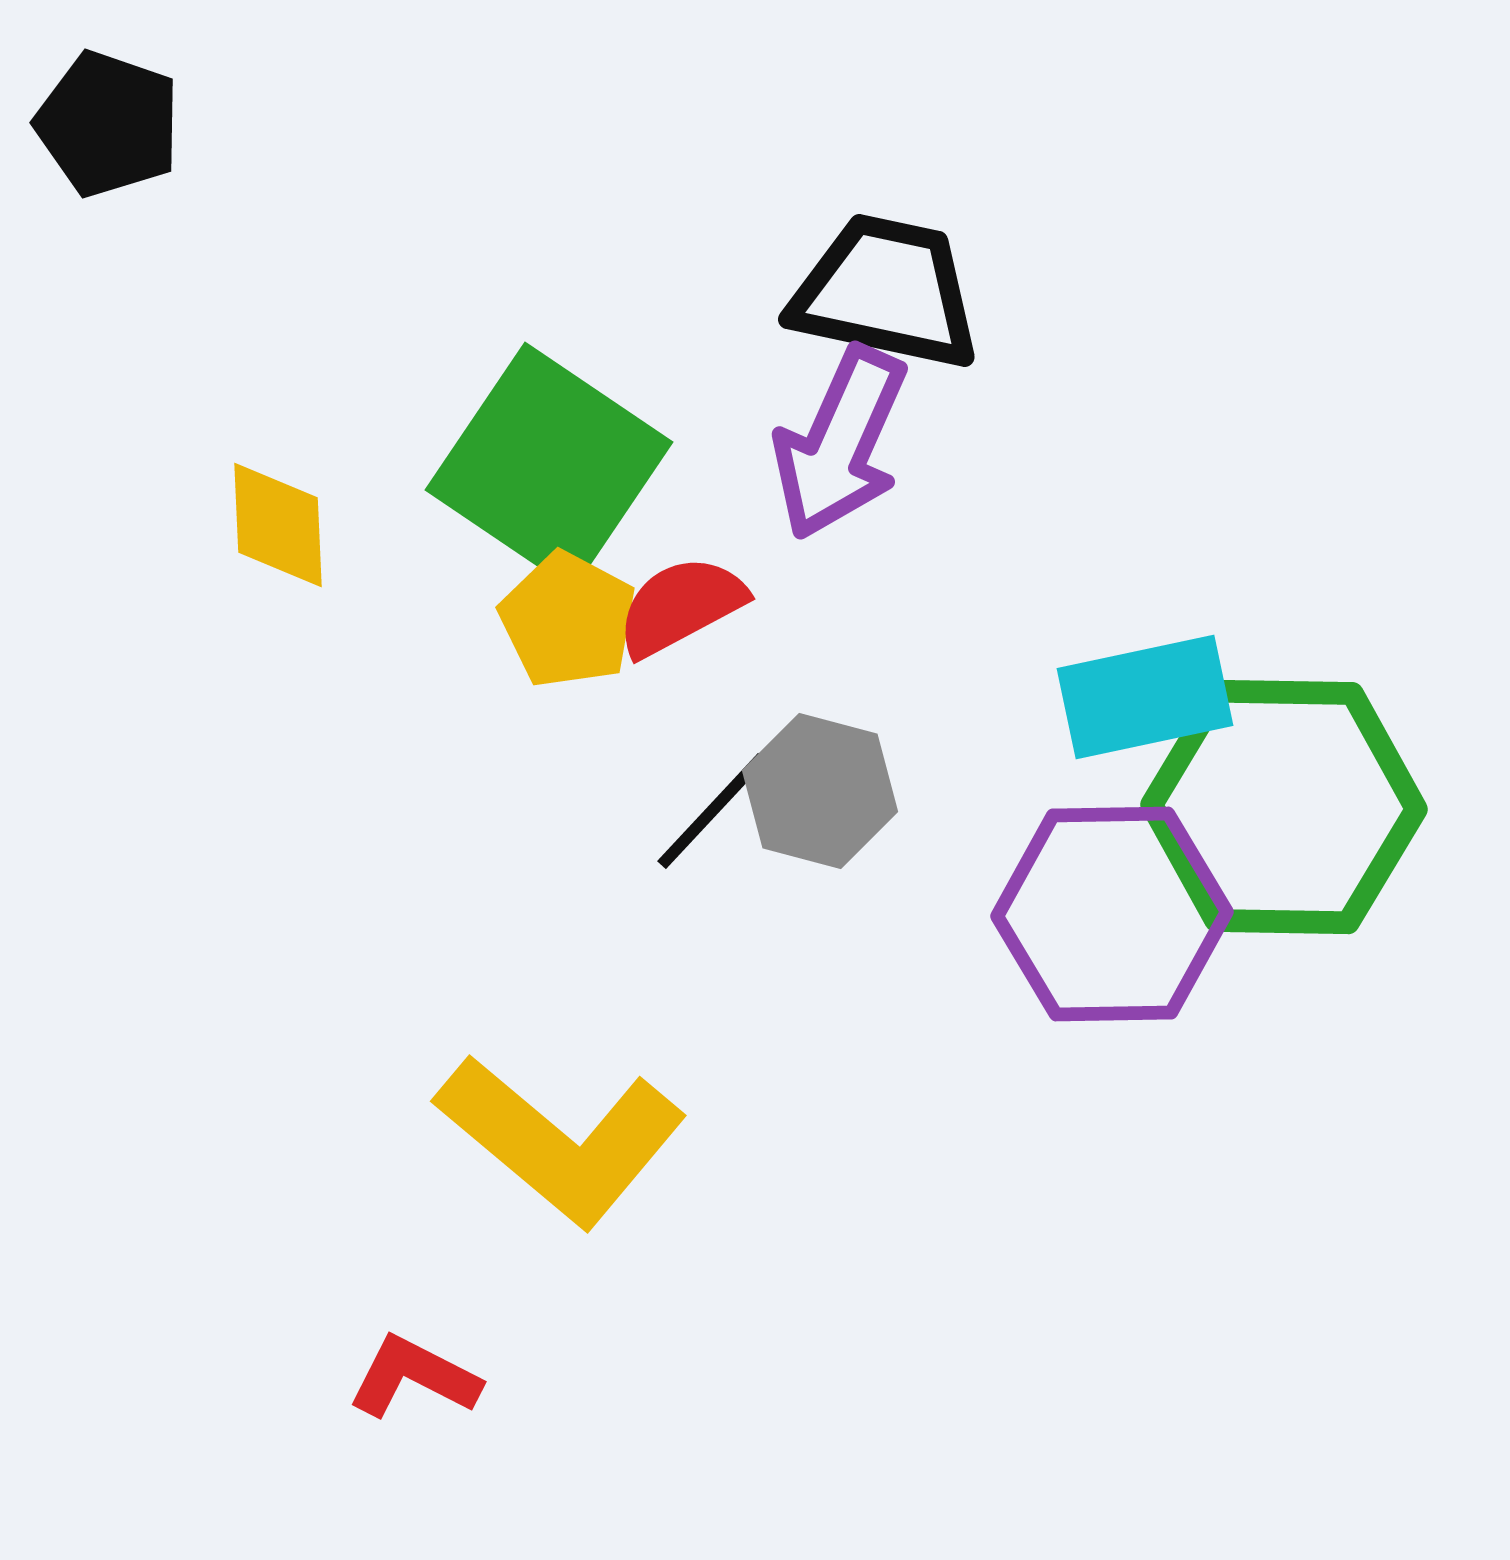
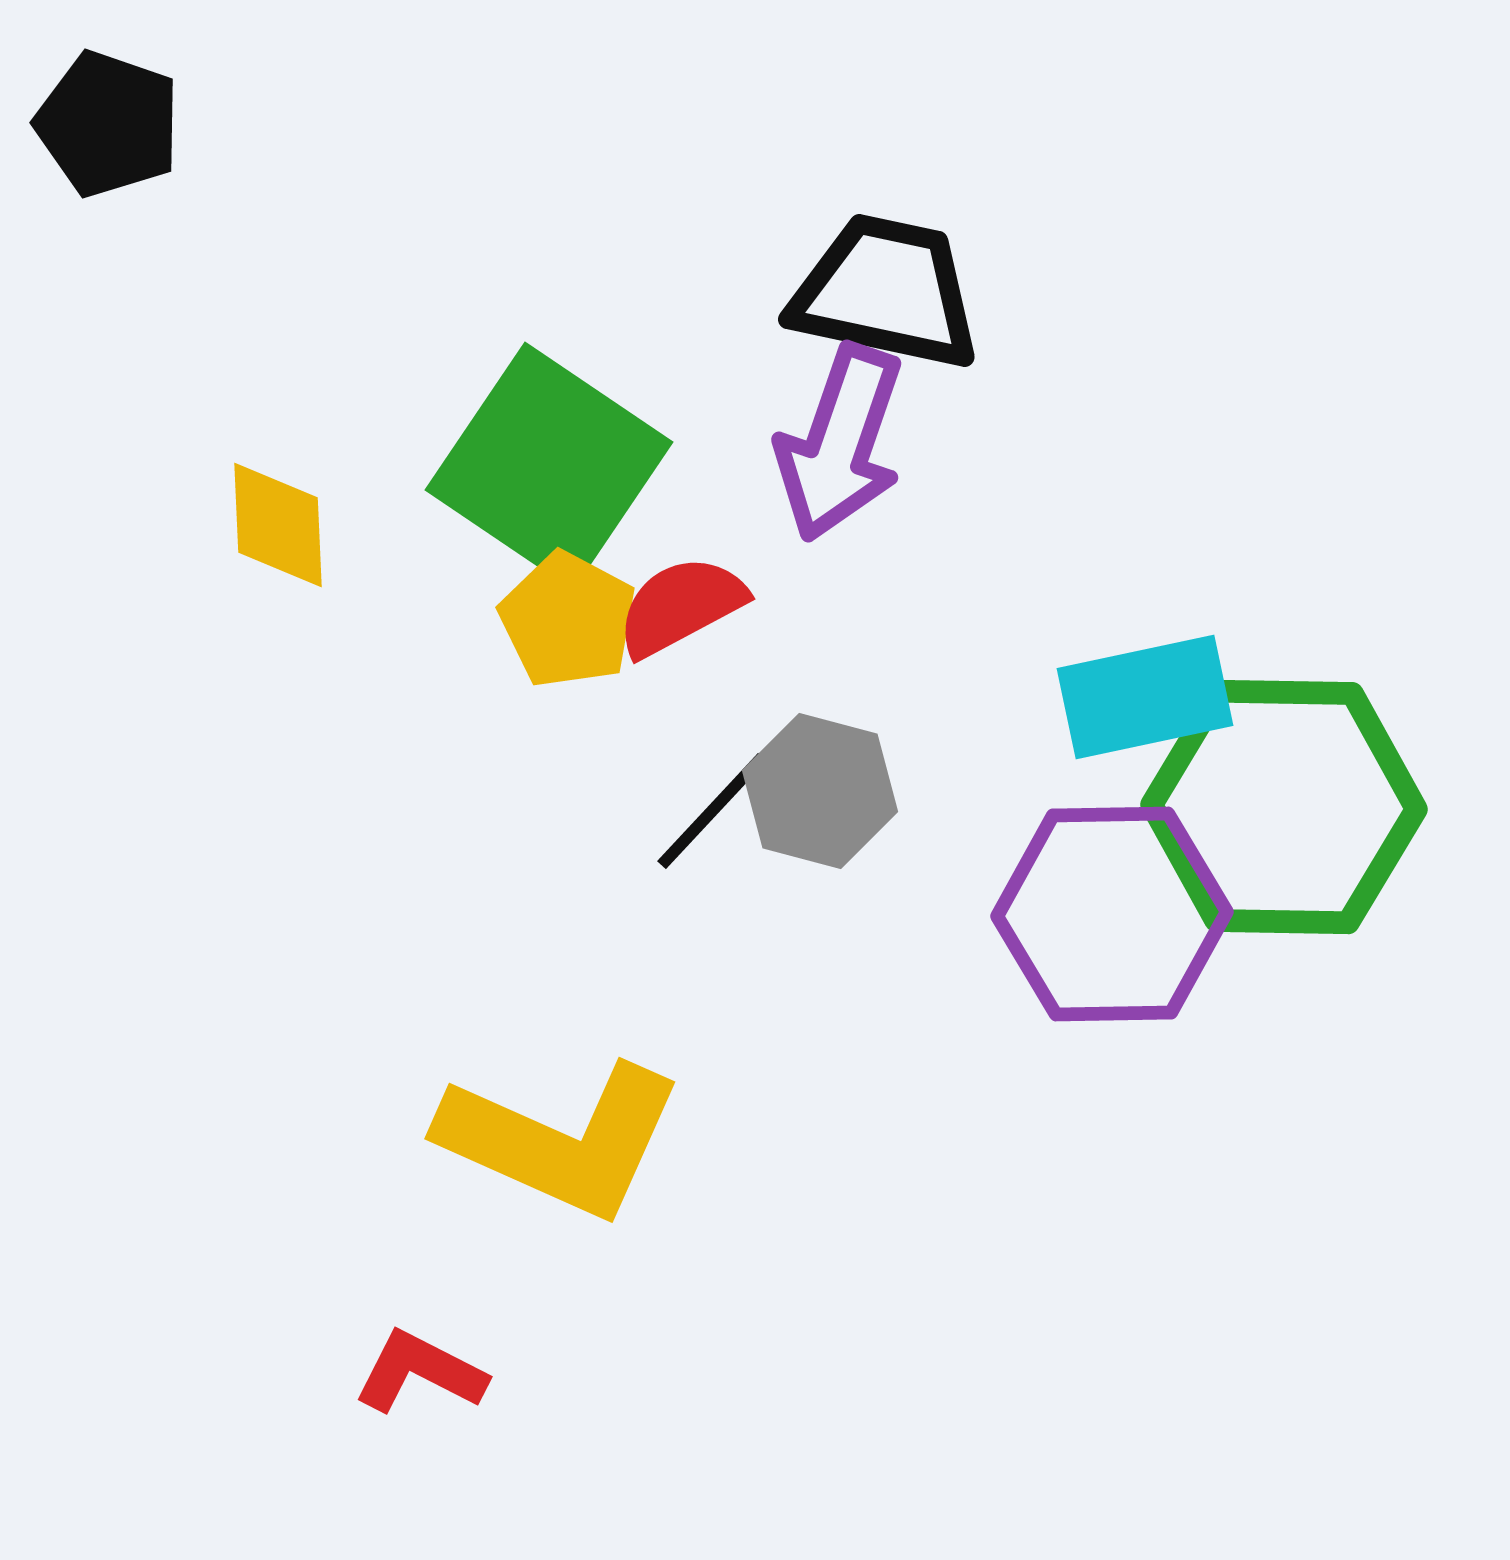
purple arrow: rotated 5 degrees counterclockwise
yellow L-shape: rotated 16 degrees counterclockwise
red L-shape: moved 6 px right, 5 px up
